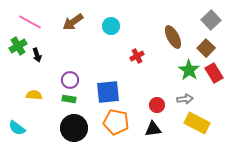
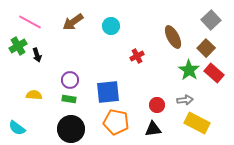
red rectangle: rotated 18 degrees counterclockwise
gray arrow: moved 1 px down
black circle: moved 3 px left, 1 px down
